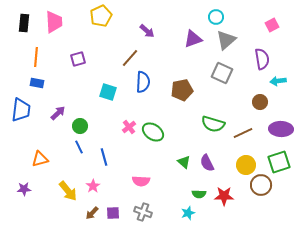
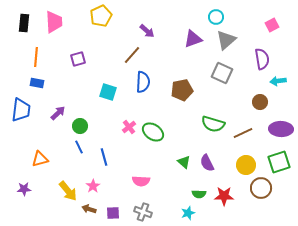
brown line at (130, 58): moved 2 px right, 3 px up
brown circle at (261, 185): moved 3 px down
brown arrow at (92, 213): moved 3 px left, 4 px up; rotated 64 degrees clockwise
